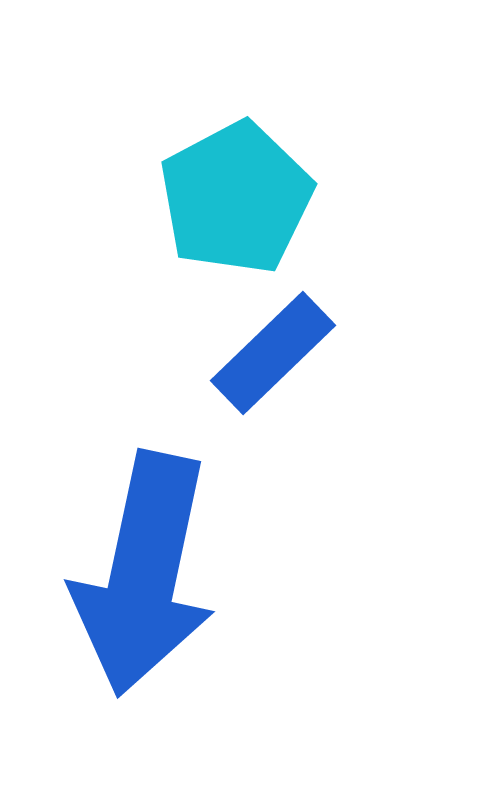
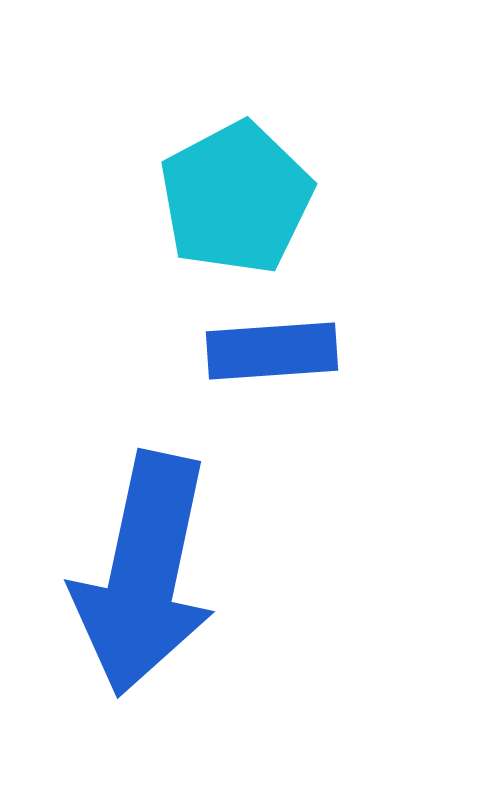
blue rectangle: moved 1 px left, 2 px up; rotated 40 degrees clockwise
